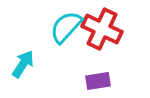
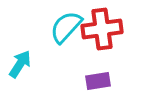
red cross: rotated 33 degrees counterclockwise
cyan arrow: moved 3 px left
